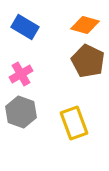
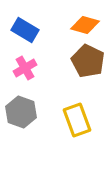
blue rectangle: moved 3 px down
pink cross: moved 4 px right, 6 px up
yellow rectangle: moved 3 px right, 3 px up
